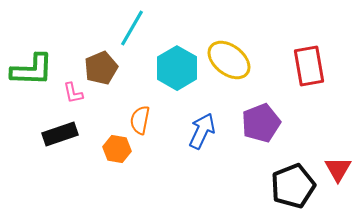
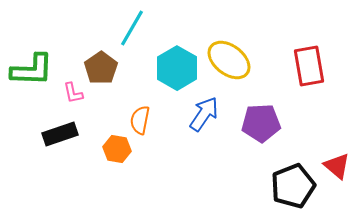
brown pentagon: rotated 12 degrees counterclockwise
purple pentagon: rotated 18 degrees clockwise
blue arrow: moved 2 px right, 17 px up; rotated 9 degrees clockwise
red triangle: moved 1 px left, 3 px up; rotated 20 degrees counterclockwise
